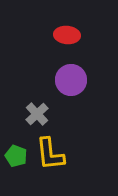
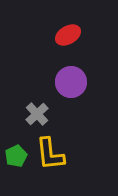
red ellipse: moved 1 px right; rotated 35 degrees counterclockwise
purple circle: moved 2 px down
green pentagon: rotated 25 degrees clockwise
